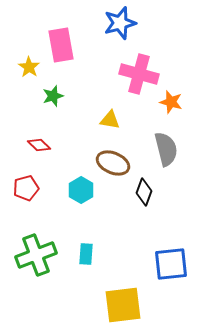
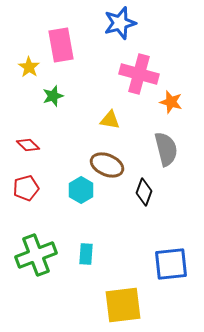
red diamond: moved 11 px left
brown ellipse: moved 6 px left, 2 px down
